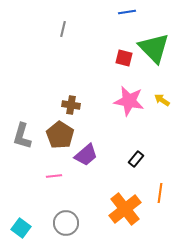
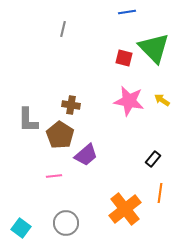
gray L-shape: moved 6 px right, 16 px up; rotated 16 degrees counterclockwise
black rectangle: moved 17 px right
